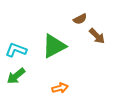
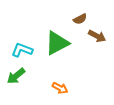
brown arrow: rotated 18 degrees counterclockwise
green triangle: moved 3 px right, 3 px up
cyan L-shape: moved 6 px right
orange arrow: rotated 42 degrees clockwise
